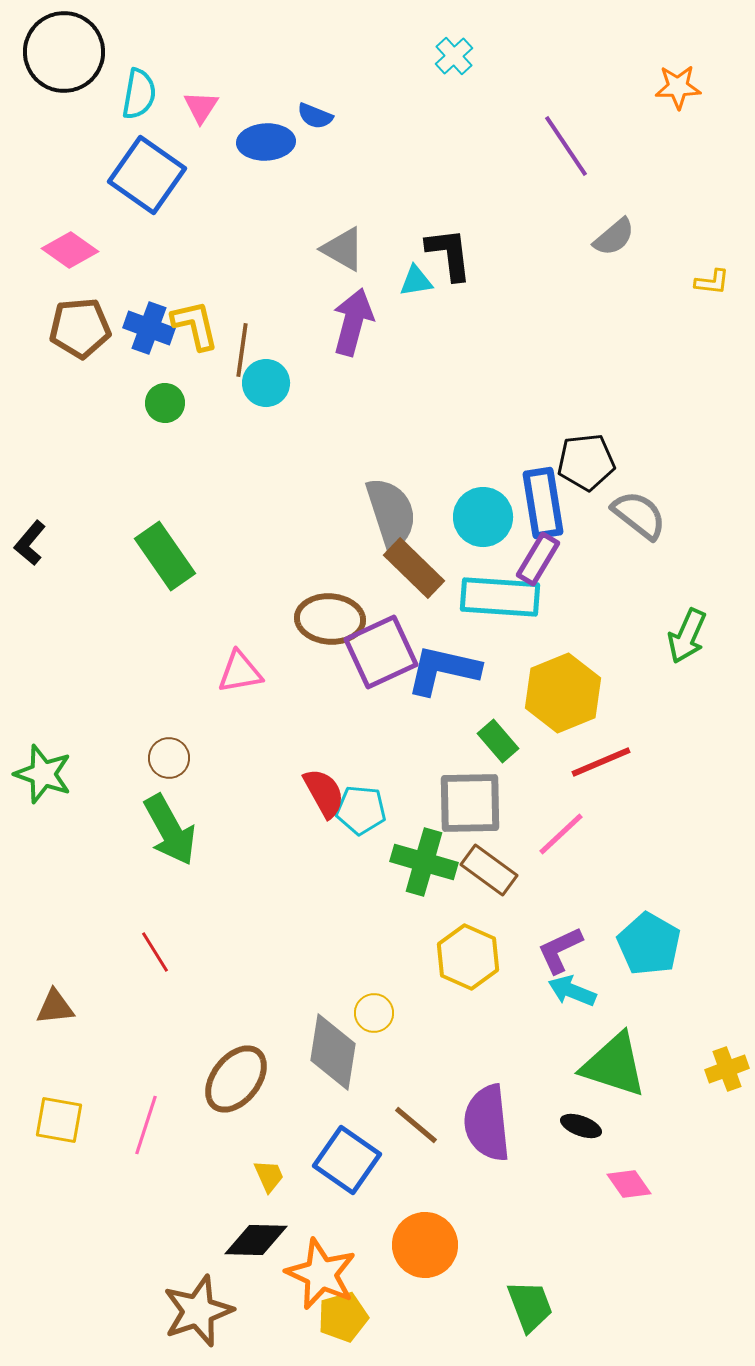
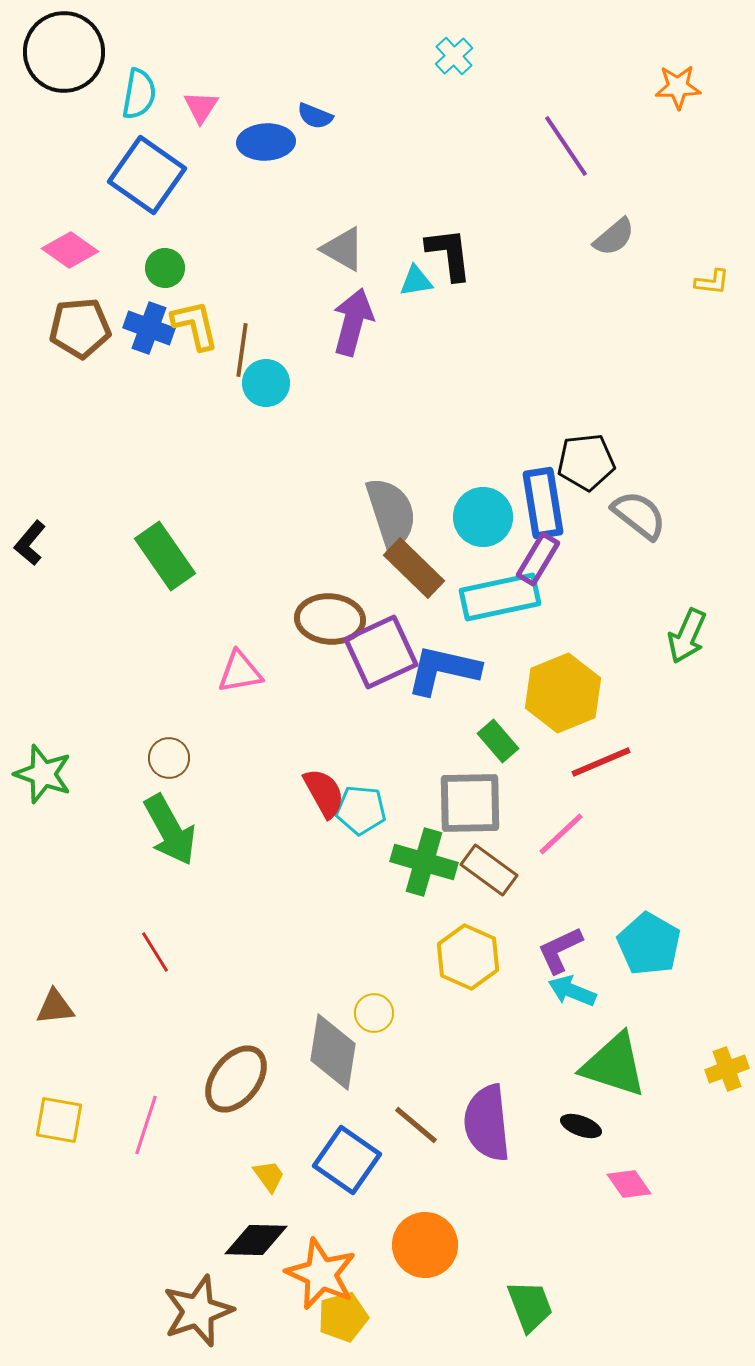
green circle at (165, 403): moved 135 px up
cyan rectangle at (500, 597): rotated 16 degrees counterclockwise
yellow trapezoid at (269, 1176): rotated 12 degrees counterclockwise
